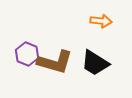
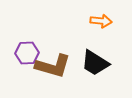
purple hexagon: moved 1 px up; rotated 25 degrees counterclockwise
brown L-shape: moved 2 px left, 4 px down
